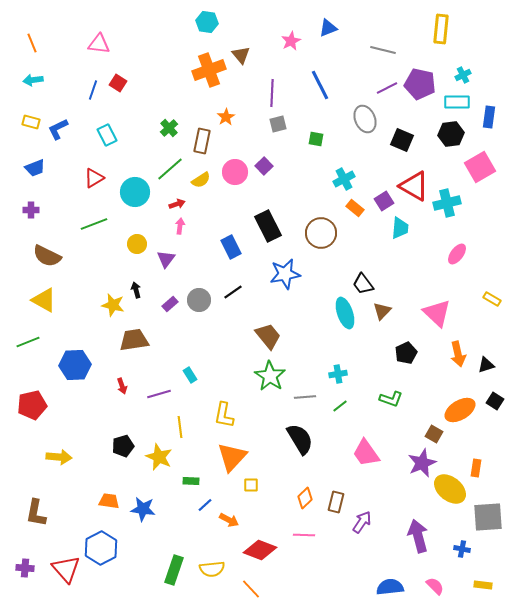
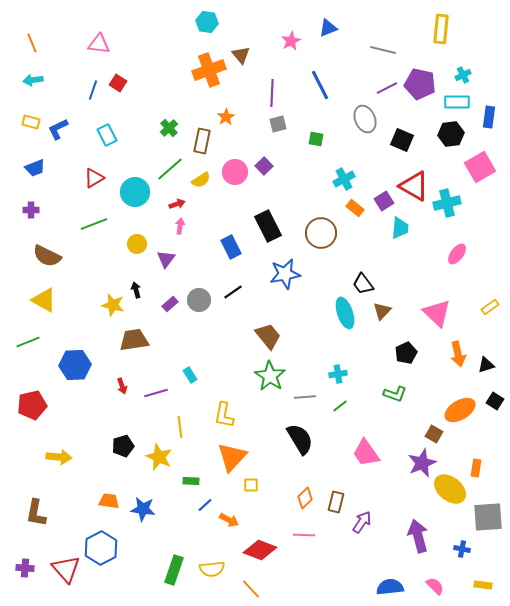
yellow rectangle at (492, 299): moved 2 px left, 8 px down; rotated 66 degrees counterclockwise
purple line at (159, 394): moved 3 px left, 1 px up
green L-shape at (391, 399): moved 4 px right, 5 px up
